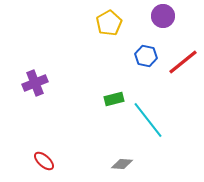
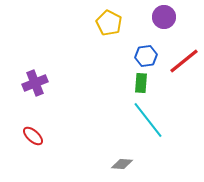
purple circle: moved 1 px right, 1 px down
yellow pentagon: rotated 15 degrees counterclockwise
blue hexagon: rotated 20 degrees counterclockwise
red line: moved 1 px right, 1 px up
green rectangle: moved 27 px right, 16 px up; rotated 72 degrees counterclockwise
red ellipse: moved 11 px left, 25 px up
